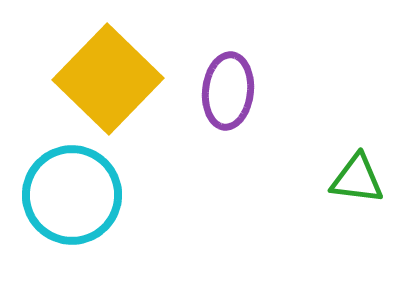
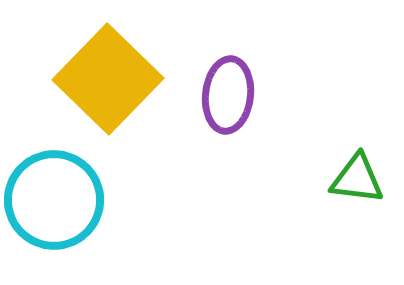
purple ellipse: moved 4 px down
cyan circle: moved 18 px left, 5 px down
